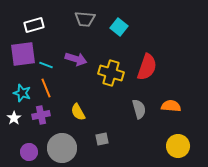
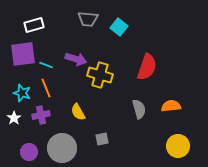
gray trapezoid: moved 3 px right
yellow cross: moved 11 px left, 2 px down
orange semicircle: rotated 12 degrees counterclockwise
